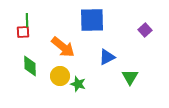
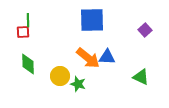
green line: moved 1 px right
orange arrow: moved 25 px right, 11 px down
blue triangle: rotated 30 degrees clockwise
green diamond: moved 2 px left, 2 px up
green triangle: moved 11 px right; rotated 36 degrees counterclockwise
